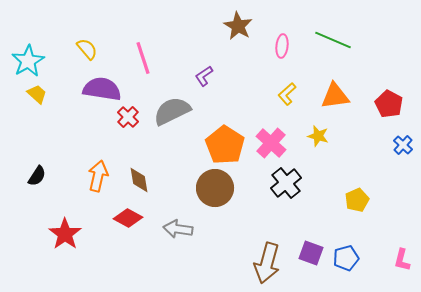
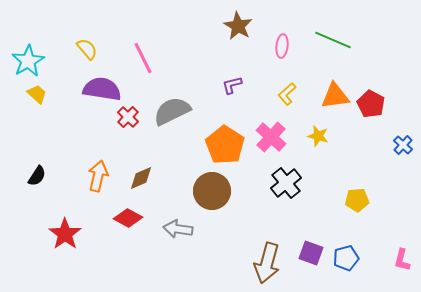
pink line: rotated 8 degrees counterclockwise
purple L-shape: moved 28 px right, 9 px down; rotated 20 degrees clockwise
red pentagon: moved 18 px left
pink cross: moved 6 px up
brown diamond: moved 2 px right, 2 px up; rotated 76 degrees clockwise
brown circle: moved 3 px left, 3 px down
yellow pentagon: rotated 20 degrees clockwise
